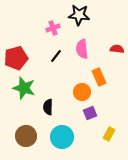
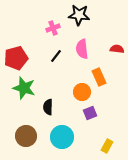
yellow rectangle: moved 2 px left, 12 px down
